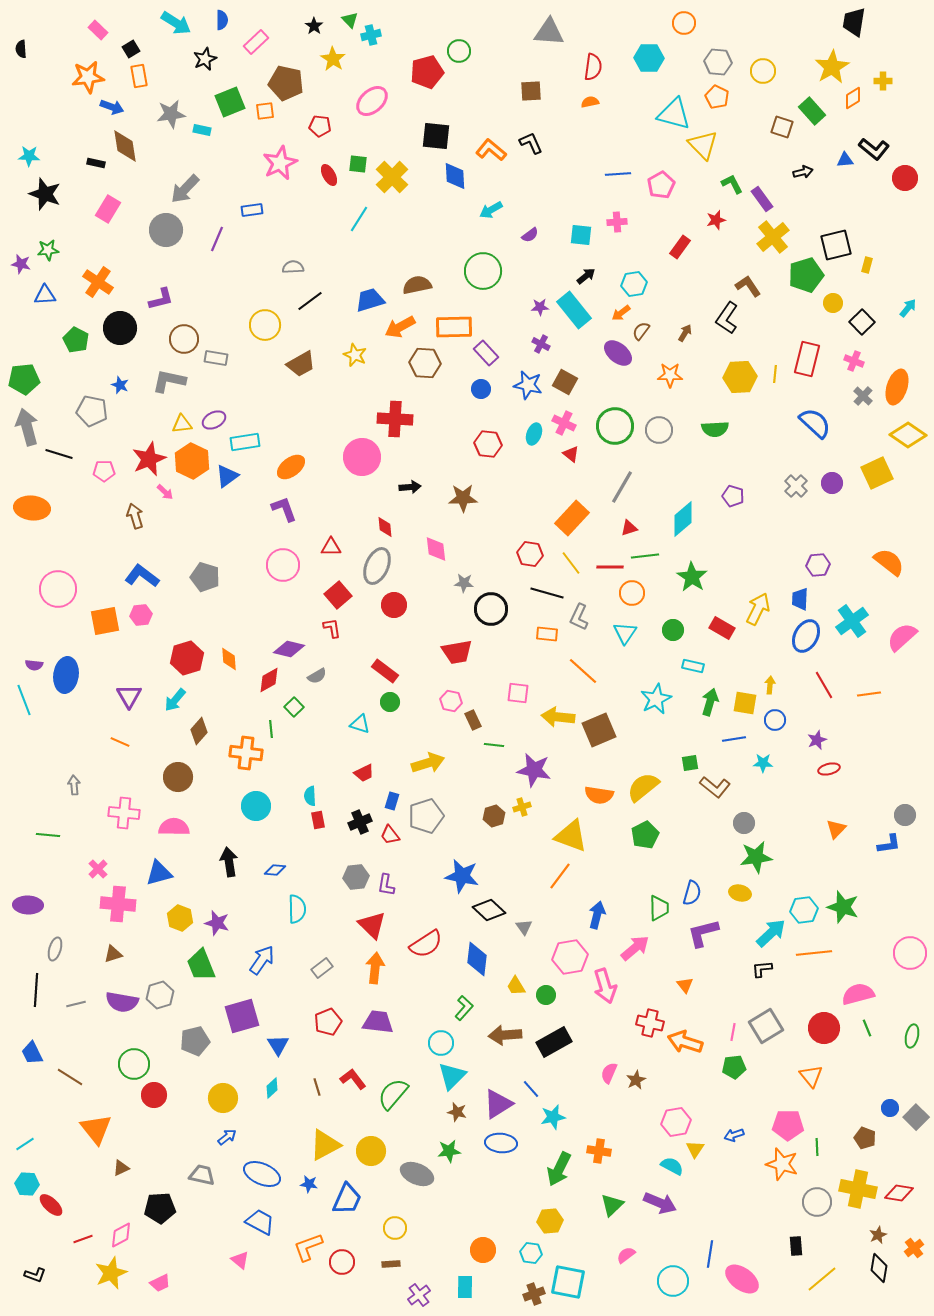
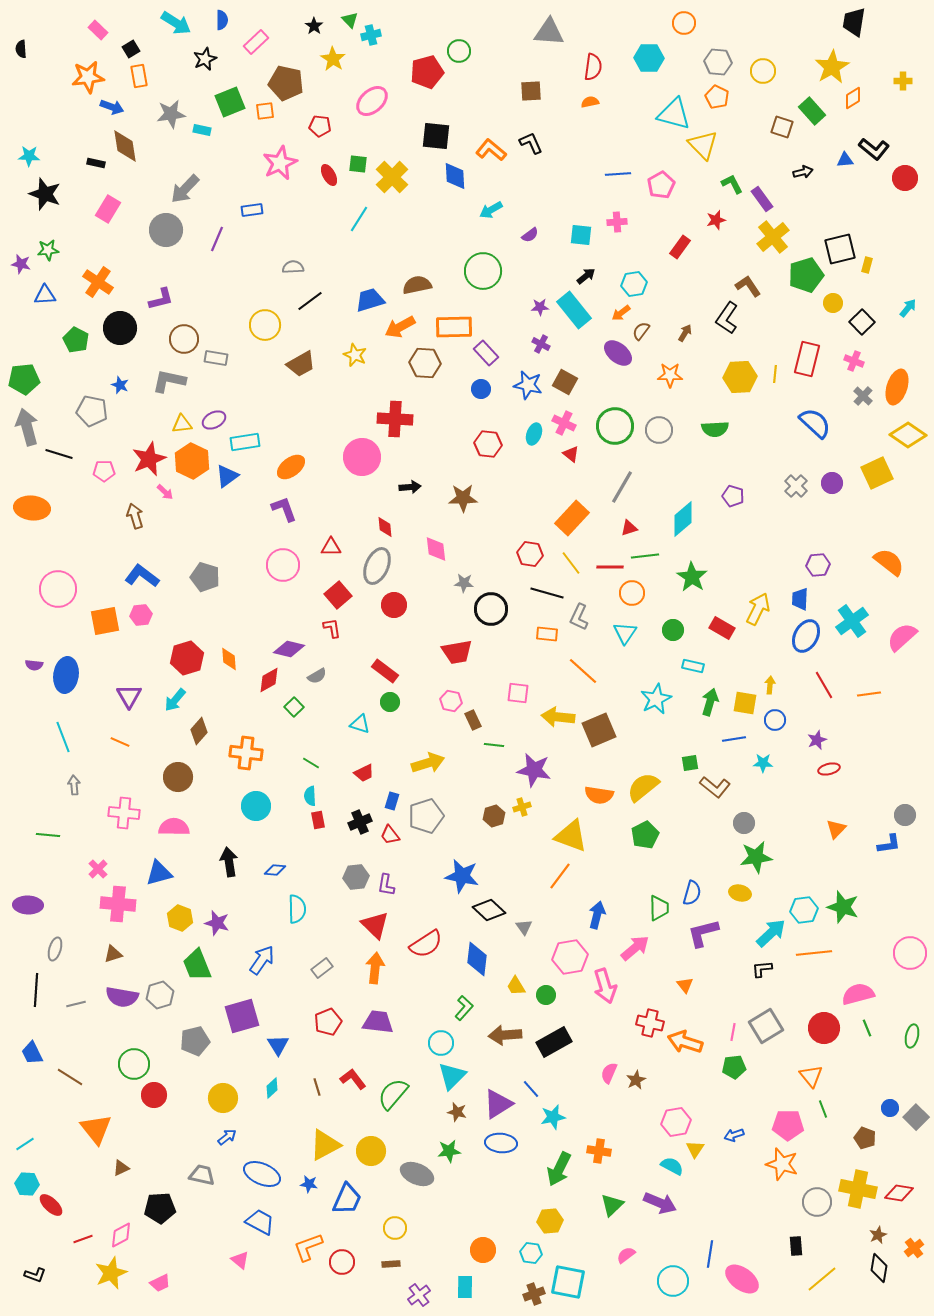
yellow cross at (883, 81): moved 20 px right
black square at (836, 245): moved 4 px right, 4 px down
cyan line at (24, 700): moved 39 px right, 37 px down
green line at (271, 729): moved 40 px right, 34 px down; rotated 54 degrees counterclockwise
red triangle at (372, 925): moved 3 px right
green trapezoid at (201, 965): moved 4 px left
purple semicircle at (122, 1002): moved 5 px up
green line at (817, 1147): moved 6 px right, 38 px up; rotated 18 degrees counterclockwise
